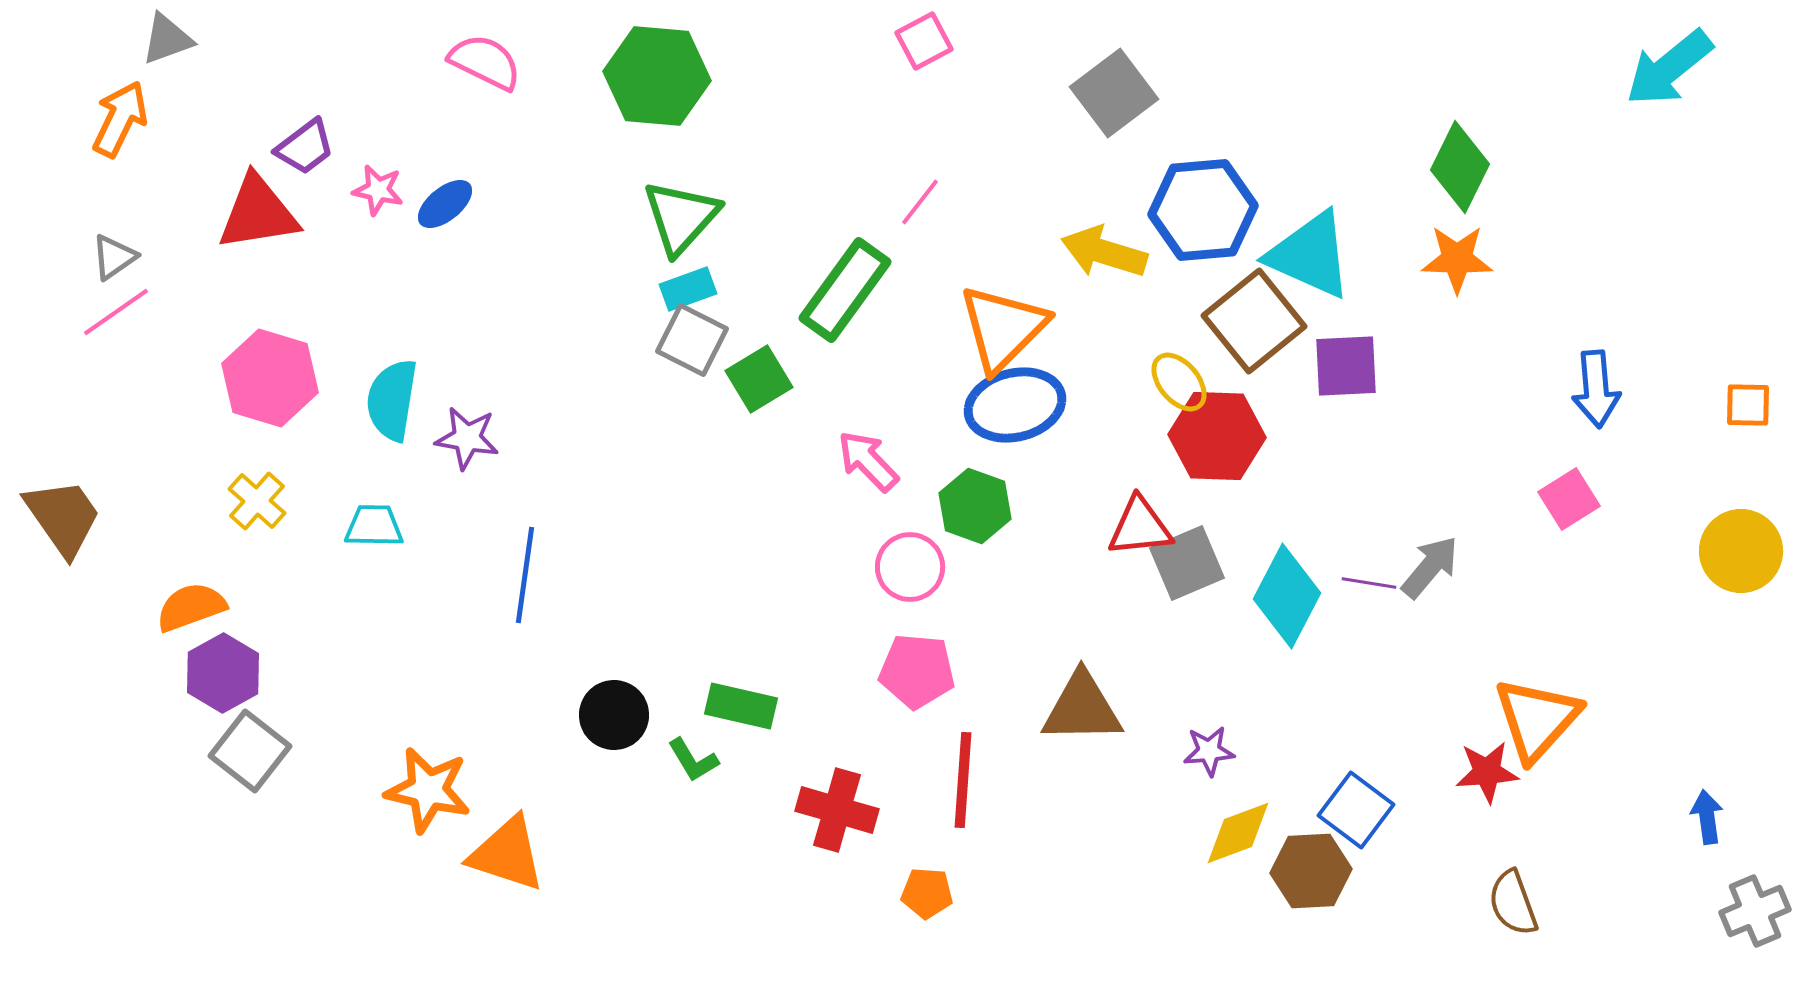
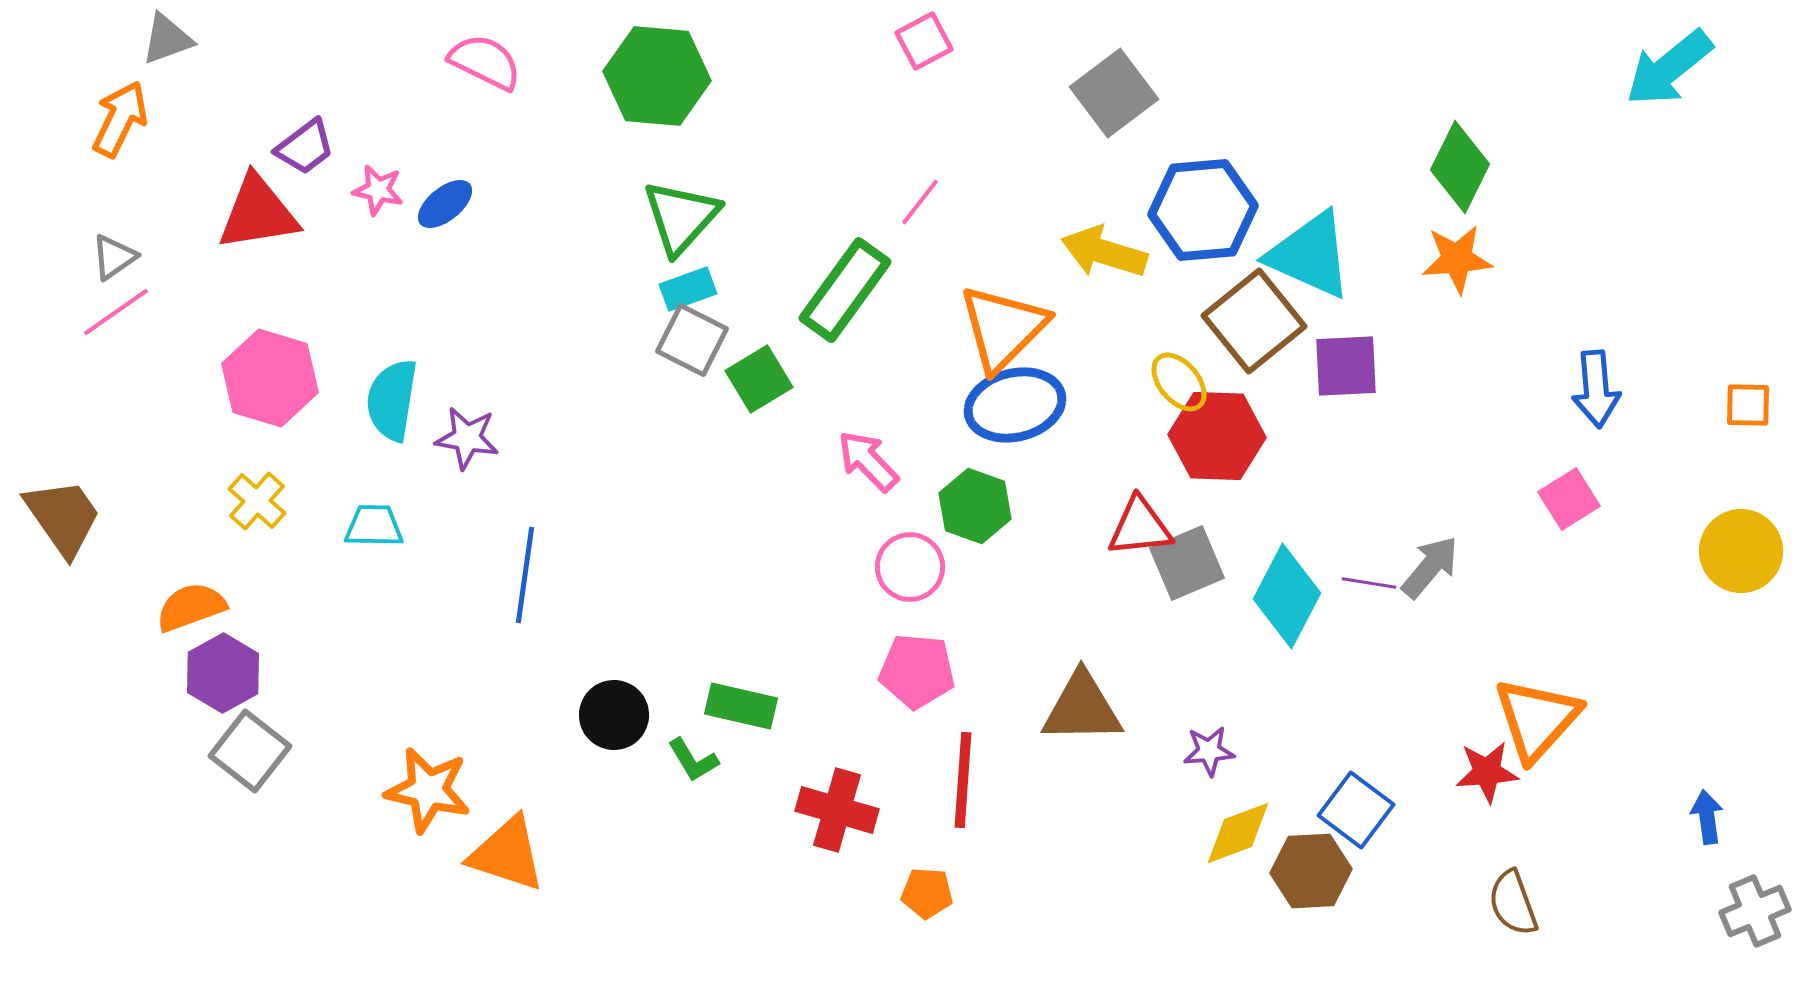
orange star at (1457, 259): rotated 6 degrees counterclockwise
